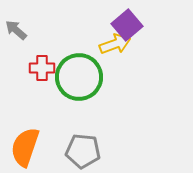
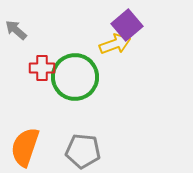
green circle: moved 4 px left
